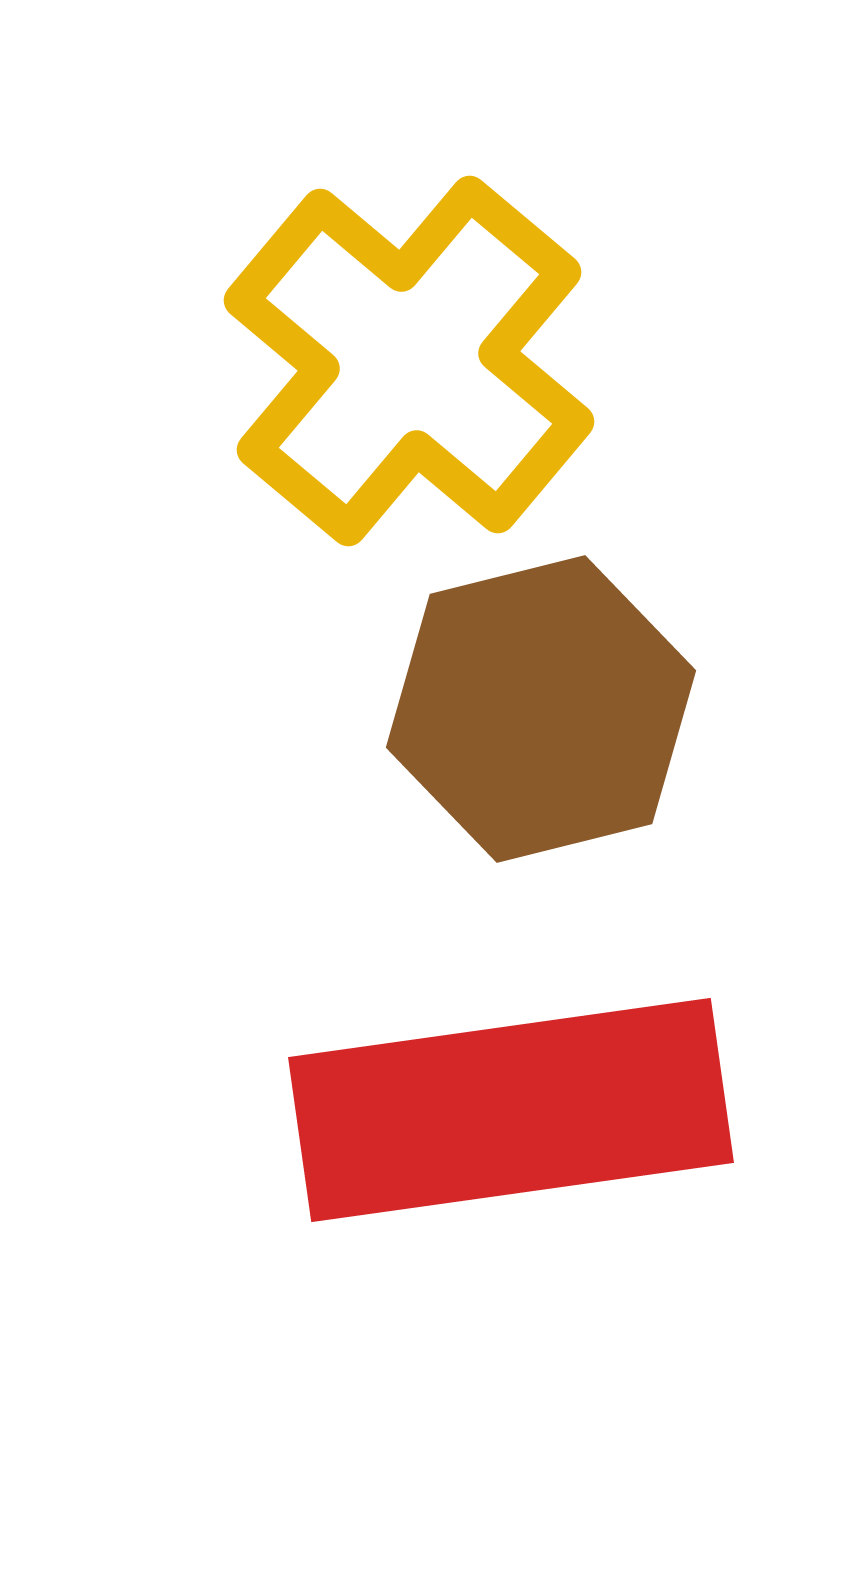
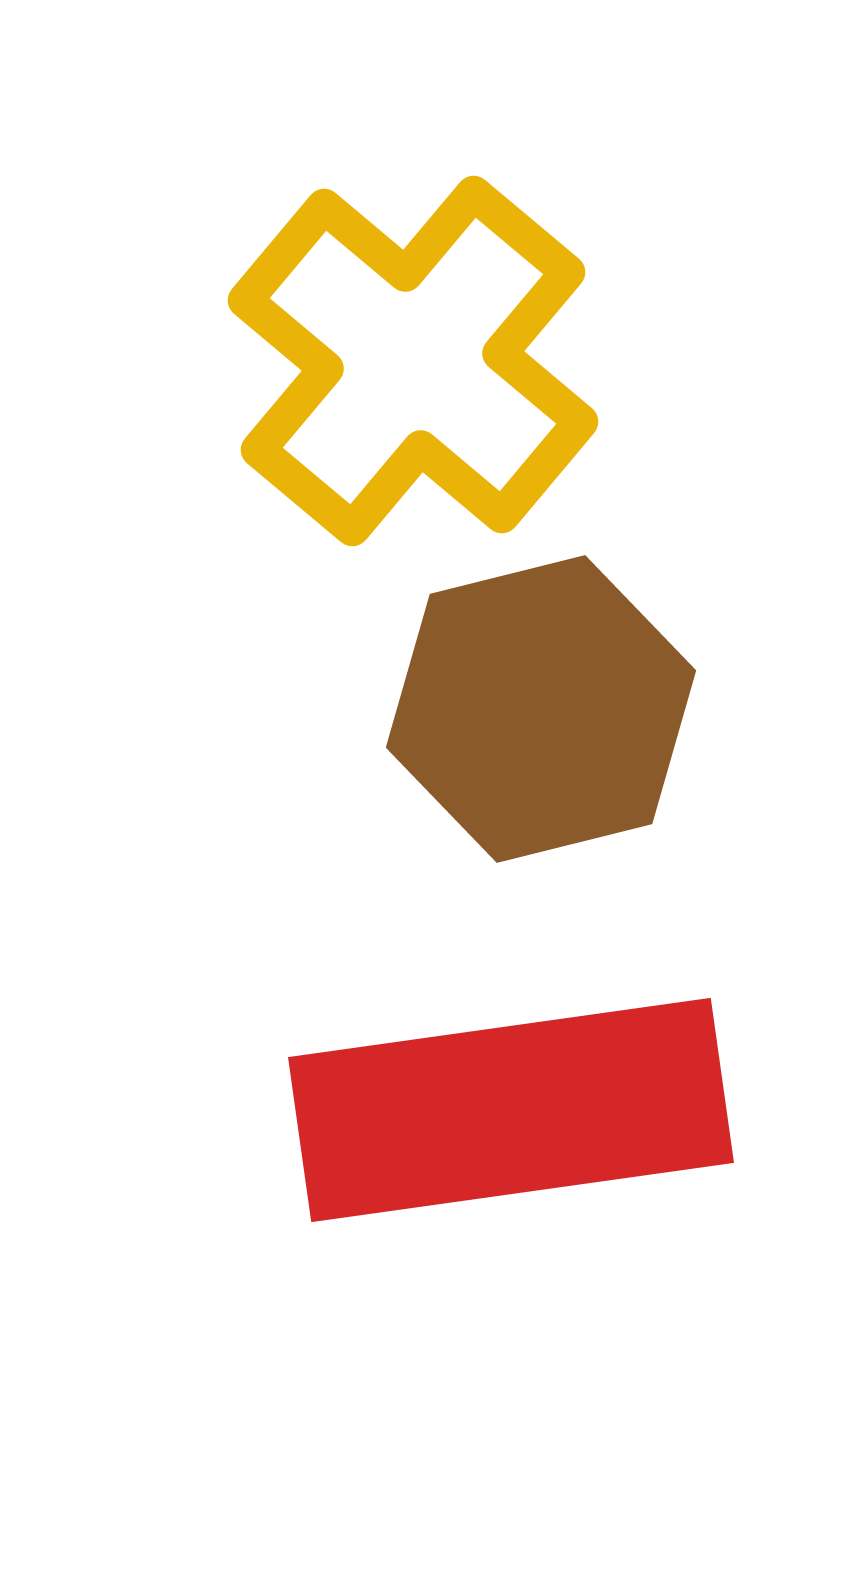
yellow cross: moved 4 px right
